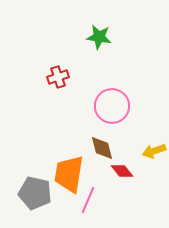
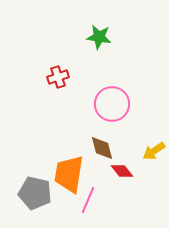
pink circle: moved 2 px up
yellow arrow: rotated 15 degrees counterclockwise
